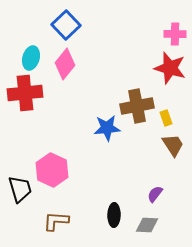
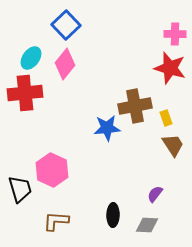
cyan ellipse: rotated 20 degrees clockwise
brown cross: moved 2 px left
black ellipse: moved 1 px left
